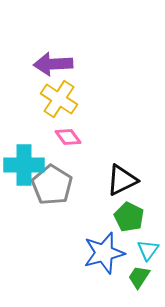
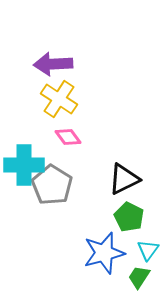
black triangle: moved 2 px right, 1 px up
